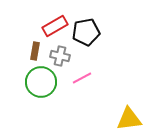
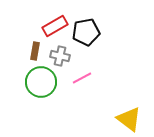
yellow triangle: rotated 44 degrees clockwise
